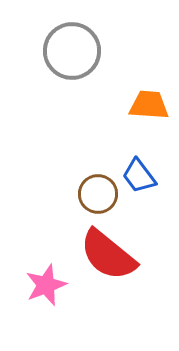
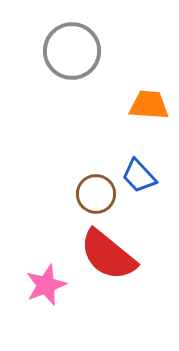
blue trapezoid: rotated 6 degrees counterclockwise
brown circle: moved 2 px left
